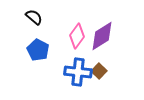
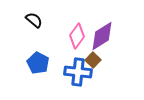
black semicircle: moved 3 px down
blue pentagon: moved 13 px down
brown square: moved 6 px left, 11 px up
